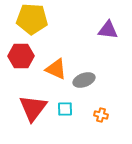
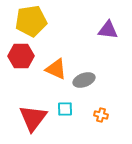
yellow pentagon: moved 1 px left, 2 px down; rotated 12 degrees counterclockwise
red triangle: moved 10 px down
